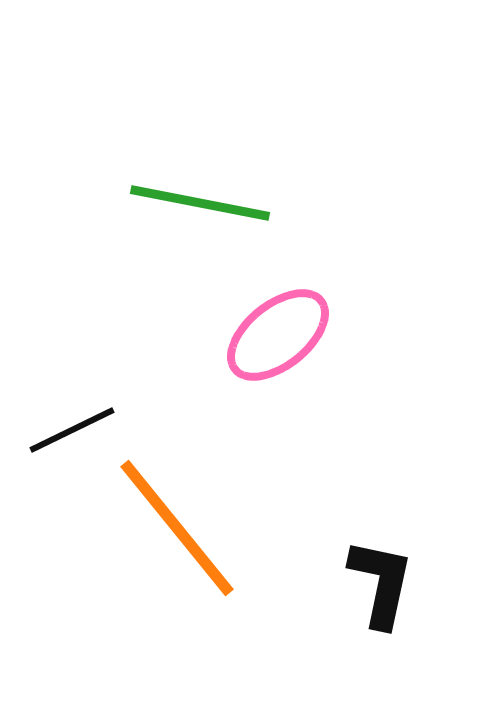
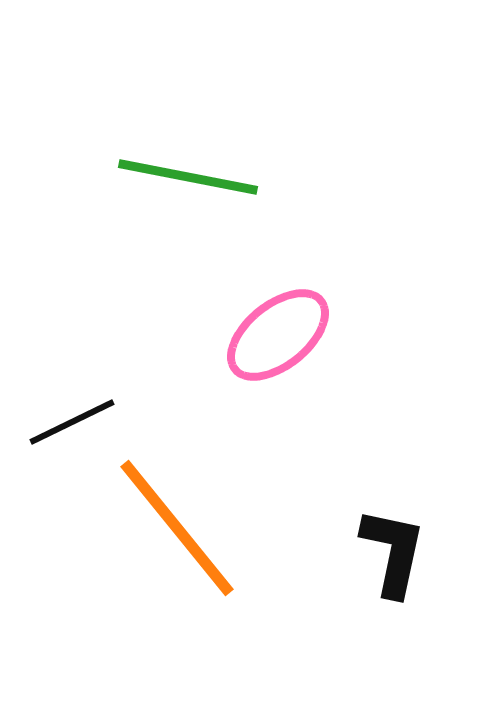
green line: moved 12 px left, 26 px up
black line: moved 8 px up
black L-shape: moved 12 px right, 31 px up
